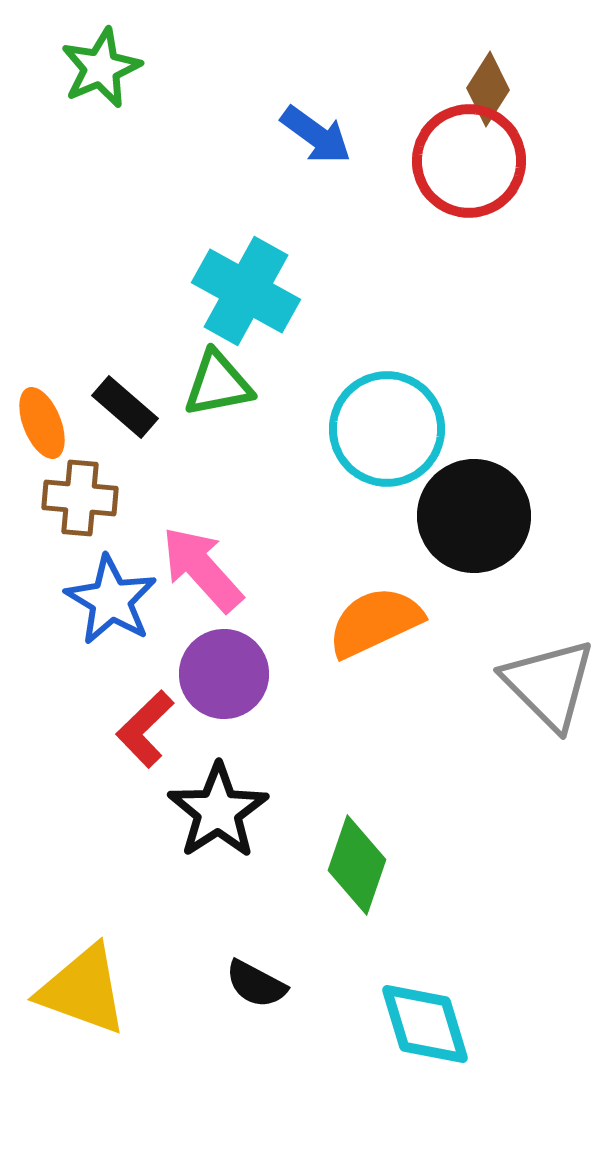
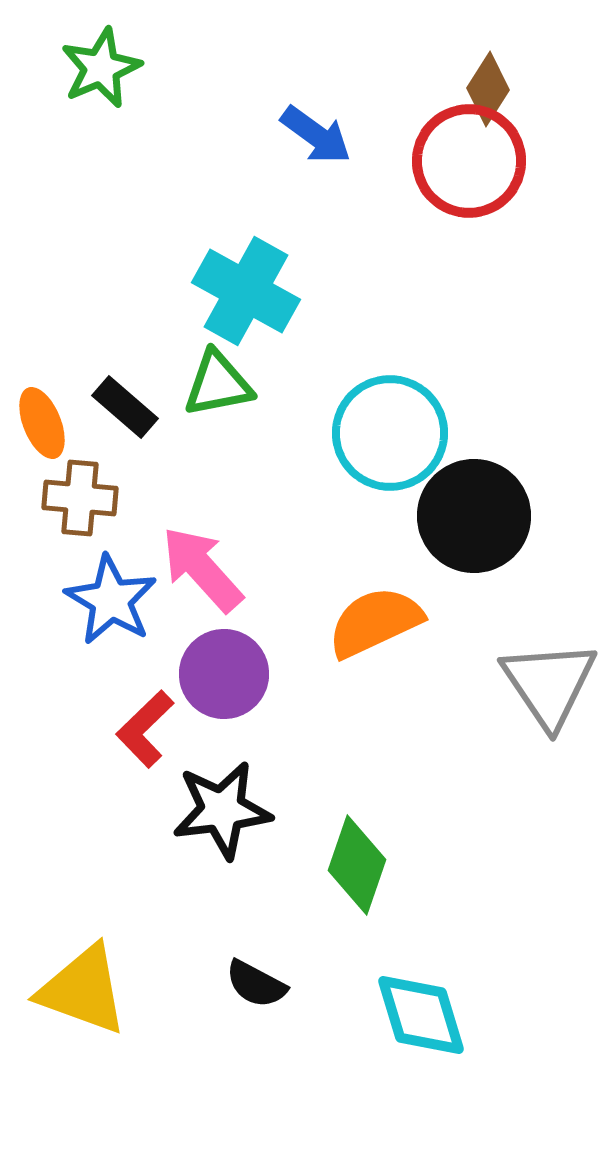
cyan circle: moved 3 px right, 4 px down
gray triangle: rotated 11 degrees clockwise
black star: moved 4 px right, 1 px up; rotated 26 degrees clockwise
cyan diamond: moved 4 px left, 9 px up
